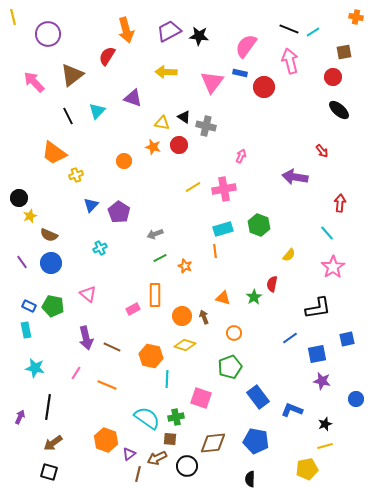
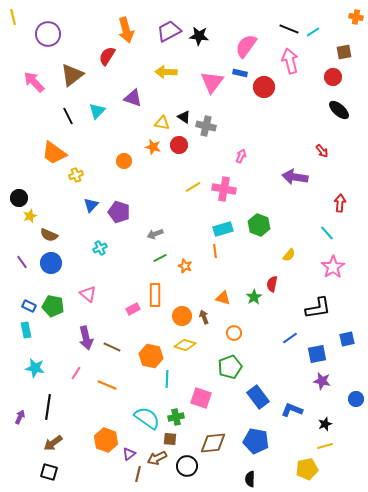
pink cross at (224, 189): rotated 20 degrees clockwise
purple pentagon at (119, 212): rotated 15 degrees counterclockwise
